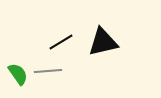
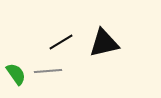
black triangle: moved 1 px right, 1 px down
green semicircle: moved 2 px left
